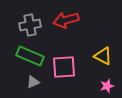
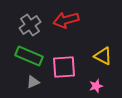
gray cross: rotated 25 degrees counterclockwise
green rectangle: moved 1 px left
pink star: moved 11 px left
